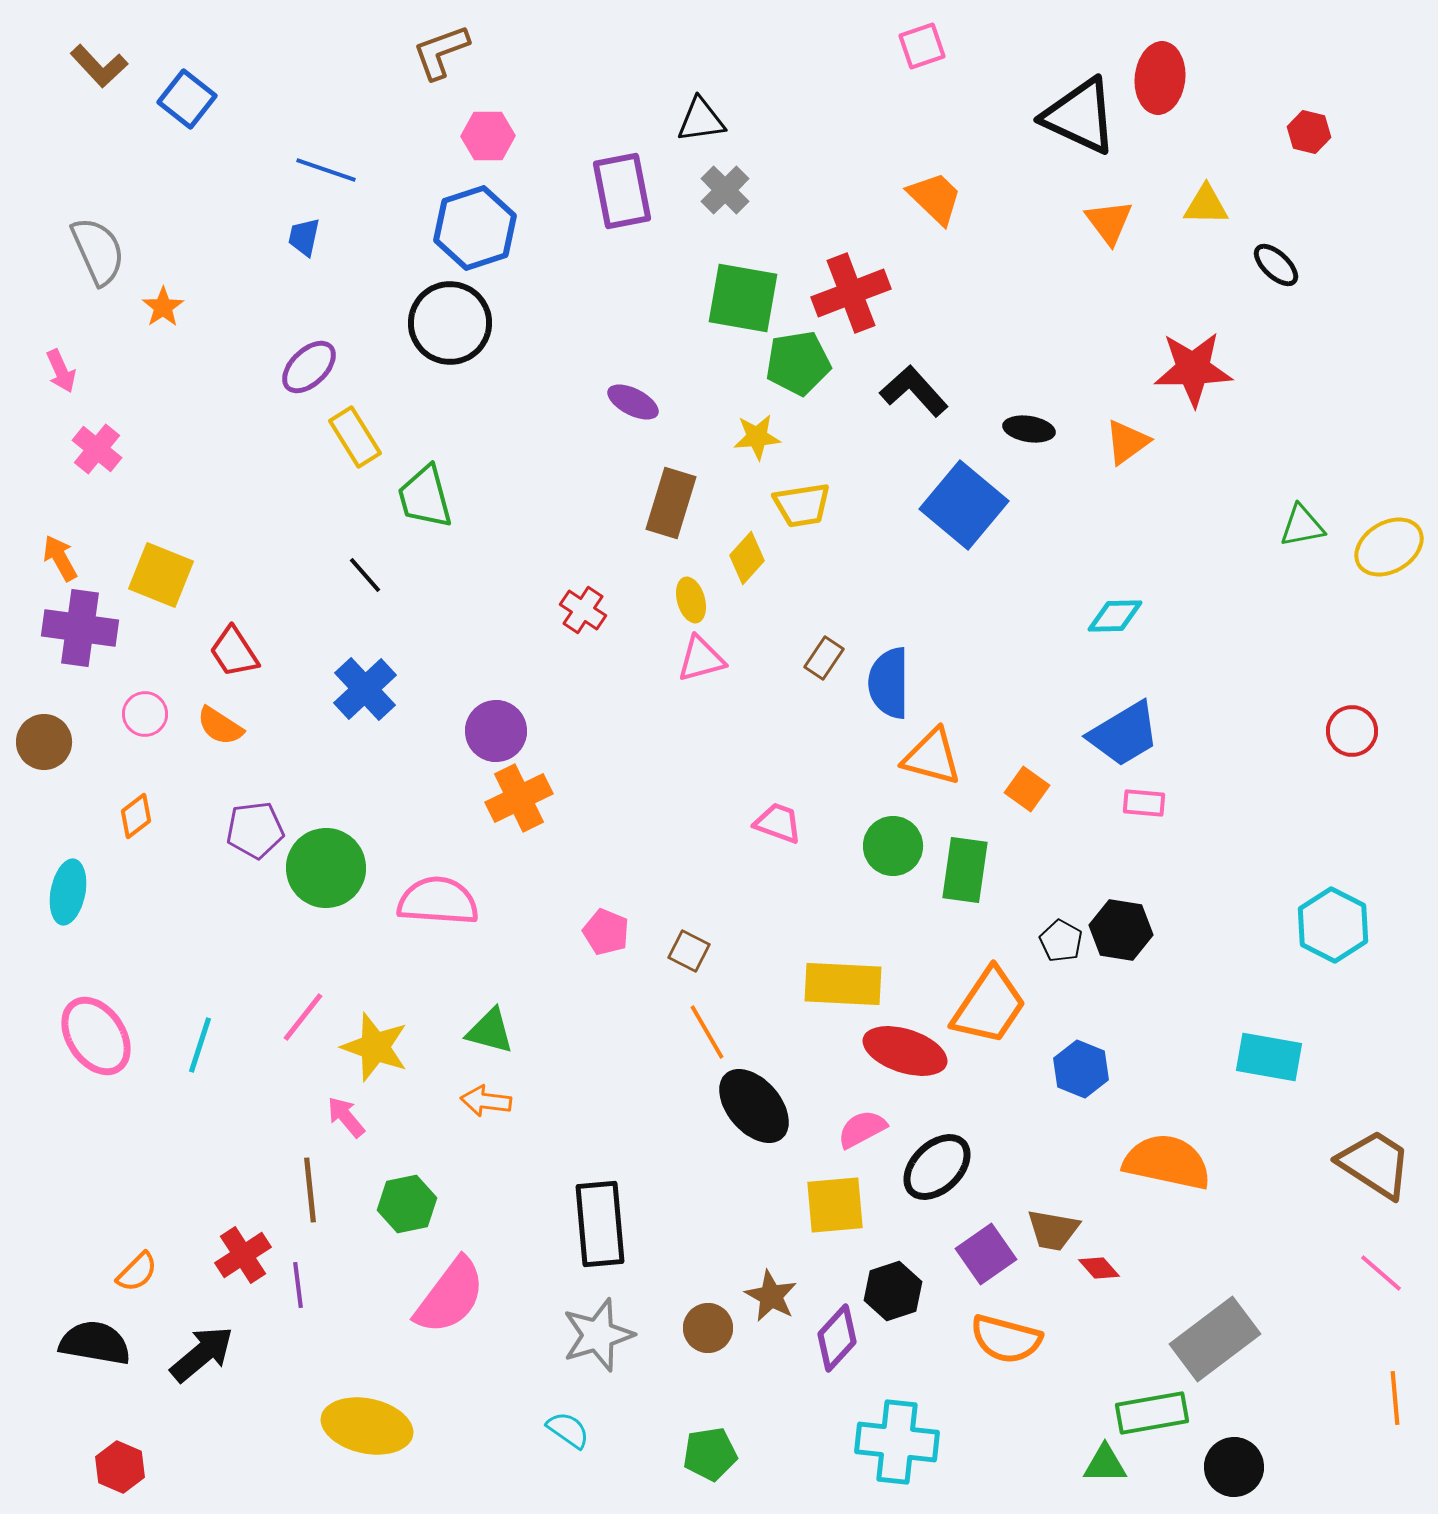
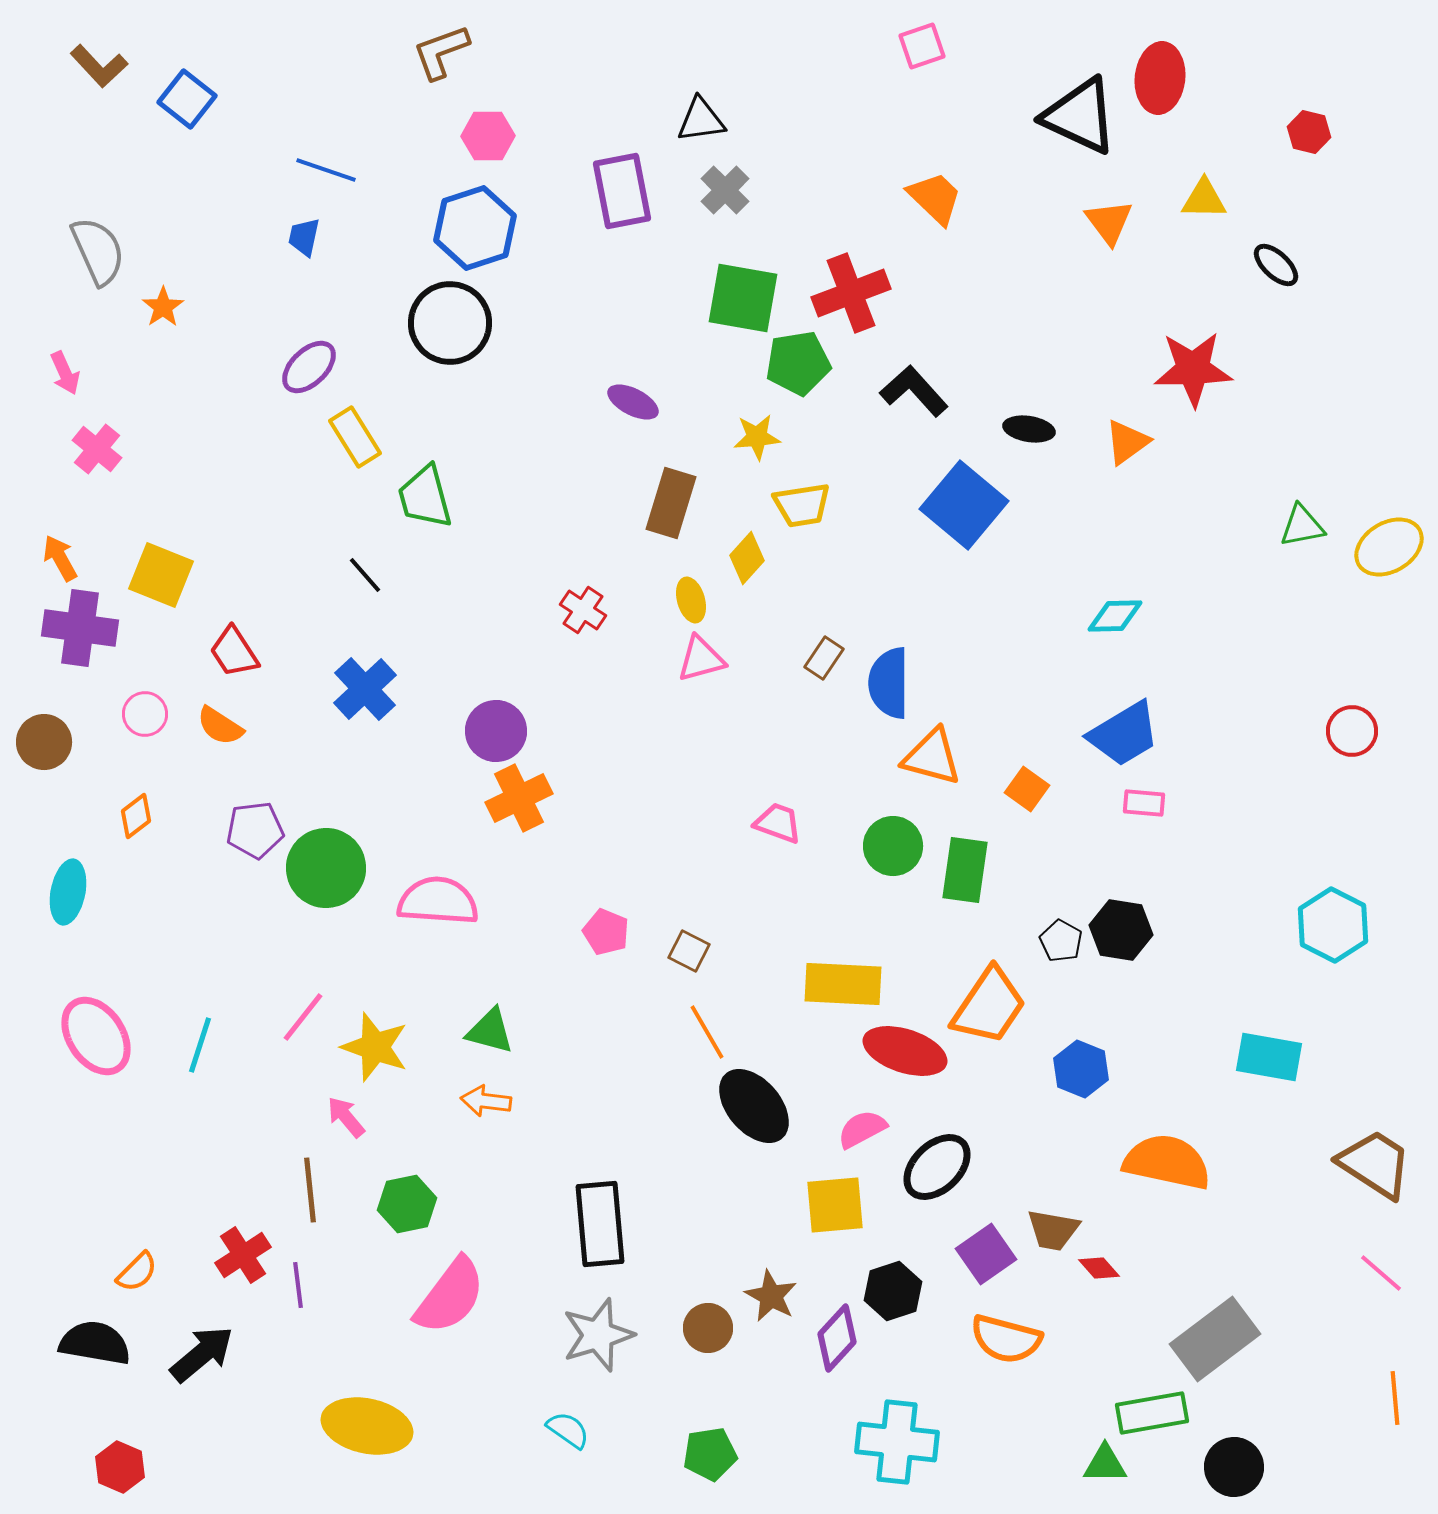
yellow triangle at (1206, 205): moved 2 px left, 6 px up
pink arrow at (61, 371): moved 4 px right, 2 px down
